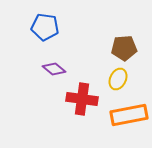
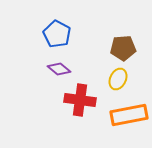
blue pentagon: moved 12 px right, 7 px down; rotated 20 degrees clockwise
brown pentagon: moved 1 px left
purple diamond: moved 5 px right
red cross: moved 2 px left, 1 px down
